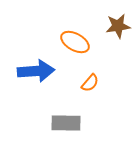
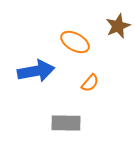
brown star: rotated 15 degrees counterclockwise
blue arrow: rotated 6 degrees counterclockwise
